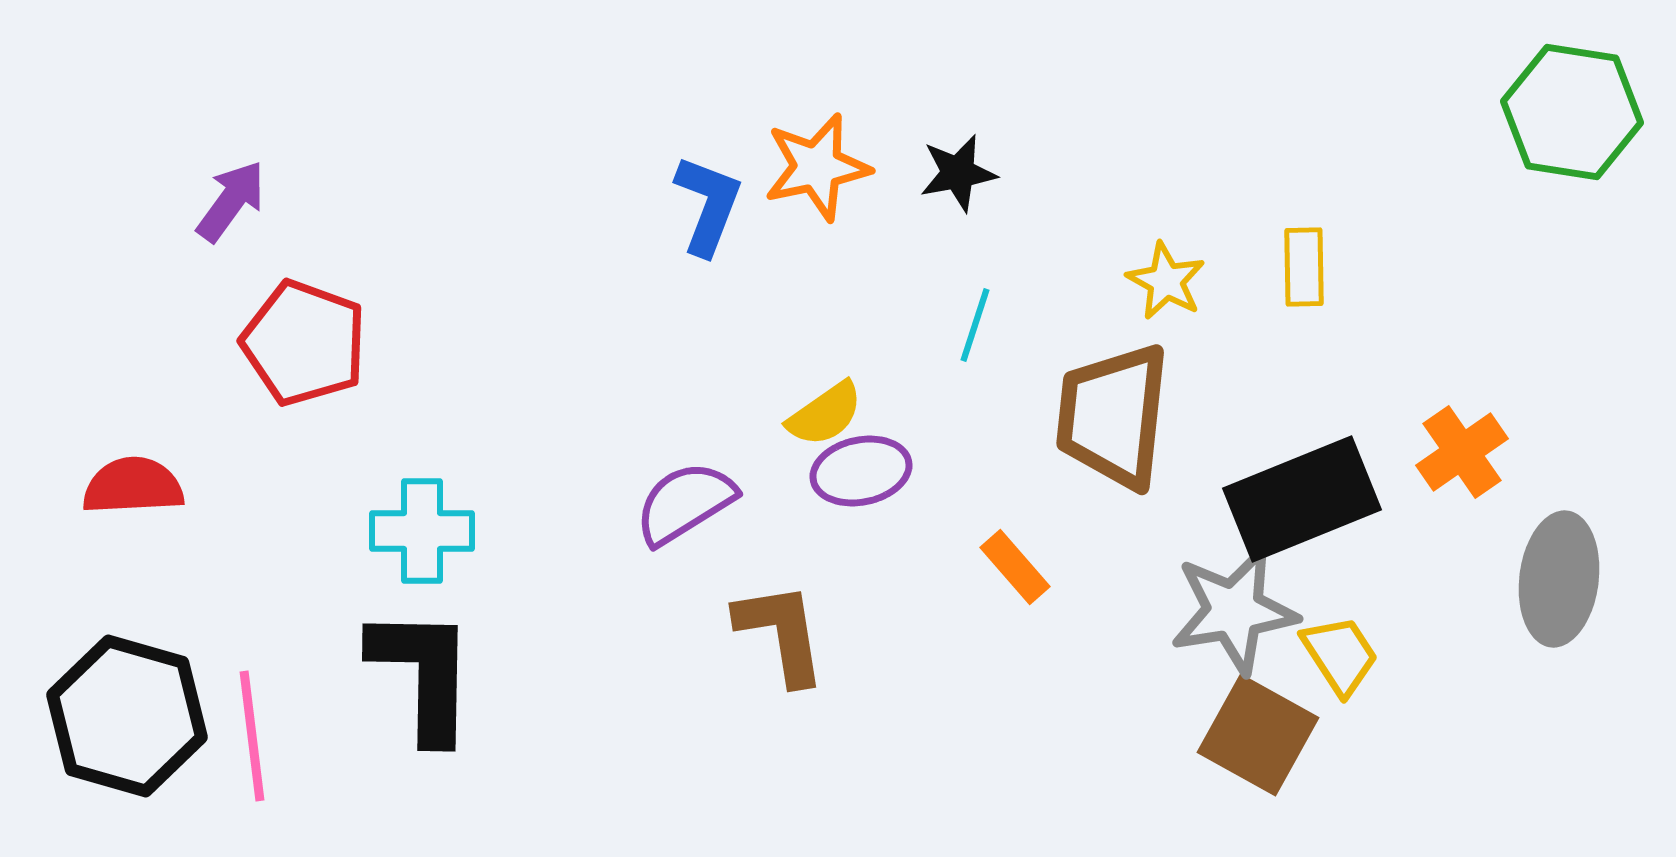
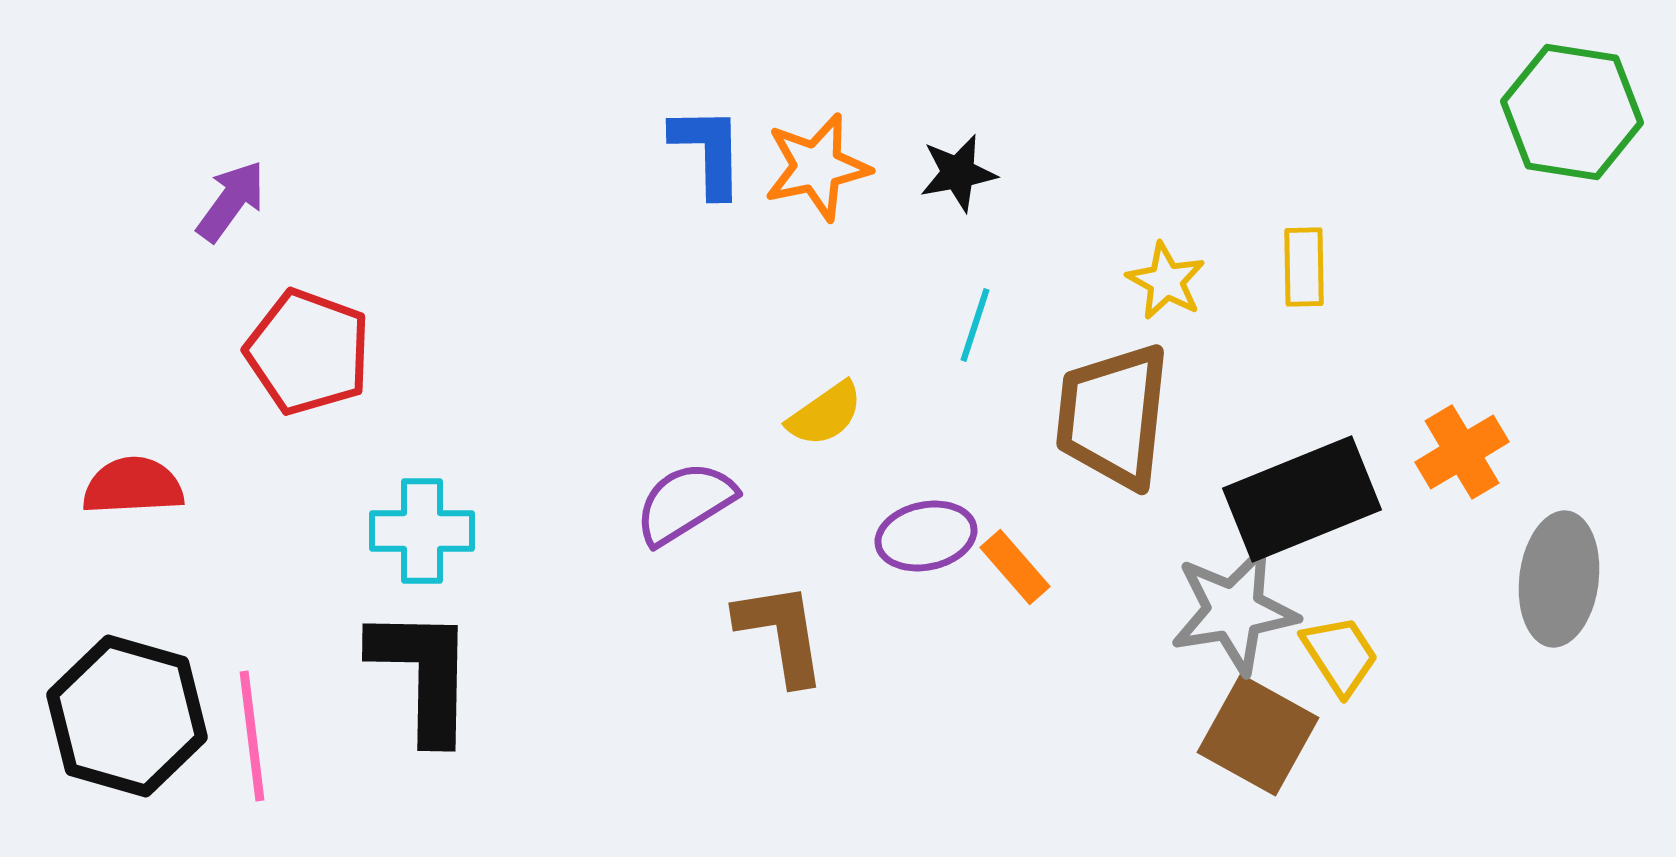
blue L-shape: moved 54 px up; rotated 22 degrees counterclockwise
red pentagon: moved 4 px right, 9 px down
orange cross: rotated 4 degrees clockwise
purple ellipse: moved 65 px right, 65 px down
